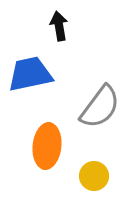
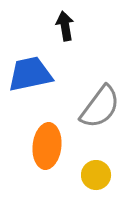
black arrow: moved 6 px right
yellow circle: moved 2 px right, 1 px up
